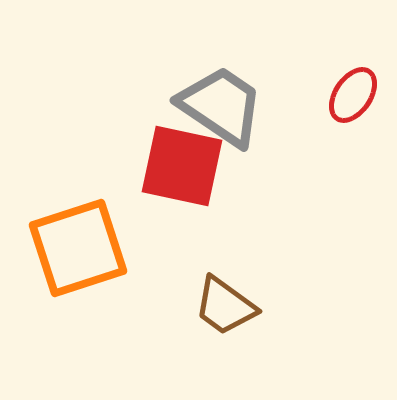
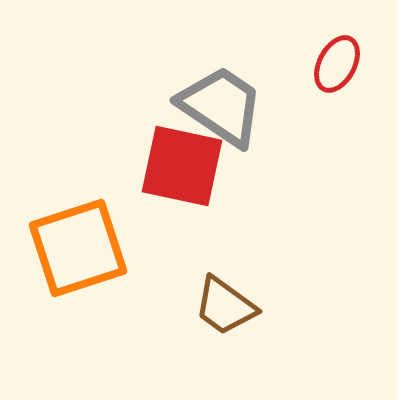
red ellipse: moved 16 px left, 31 px up; rotated 6 degrees counterclockwise
